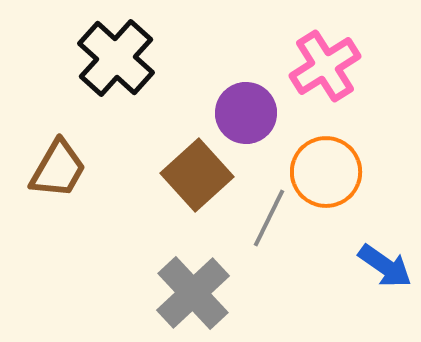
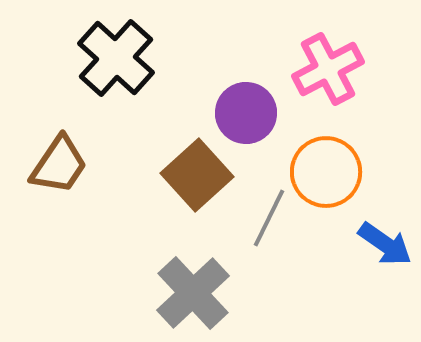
pink cross: moved 3 px right, 3 px down; rotated 4 degrees clockwise
brown trapezoid: moved 1 px right, 4 px up; rotated 4 degrees clockwise
blue arrow: moved 22 px up
